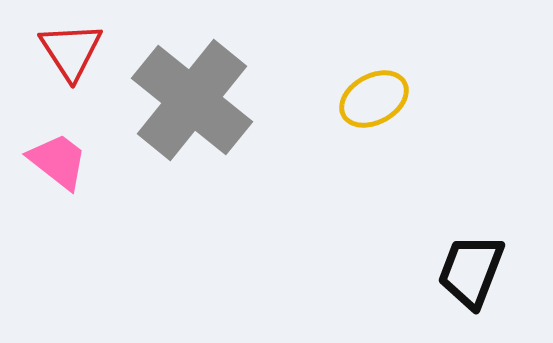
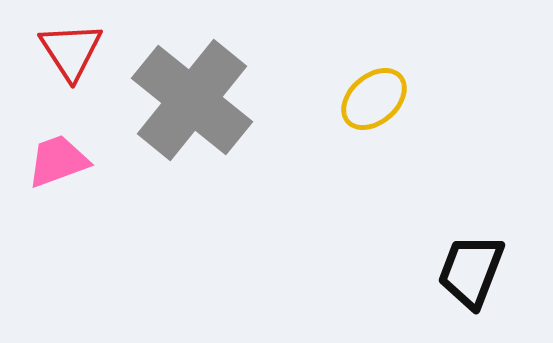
yellow ellipse: rotated 12 degrees counterclockwise
pink trapezoid: rotated 58 degrees counterclockwise
